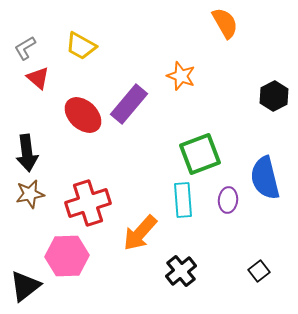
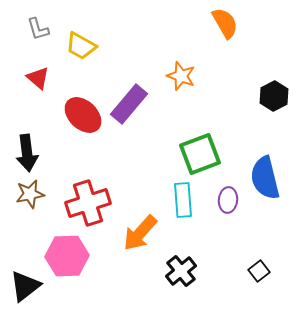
gray L-shape: moved 13 px right, 19 px up; rotated 75 degrees counterclockwise
